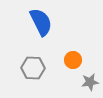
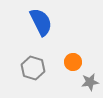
orange circle: moved 2 px down
gray hexagon: rotated 15 degrees clockwise
